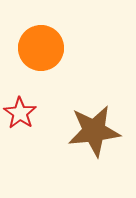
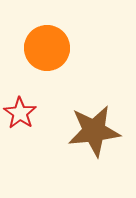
orange circle: moved 6 px right
